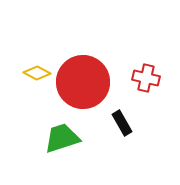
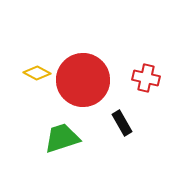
red circle: moved 2 px up
